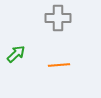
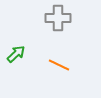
orange line: rotated 30 degrees clockwise
